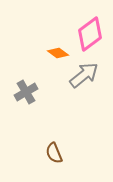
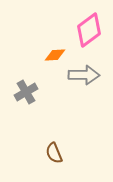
pink diamond: moved 1 px left, 4 px up
orange diamond: moved 3 px left, 2 px down; rotated 40 degrees counterclockwise
gray arrow: rotated 40 degrees clockwise
